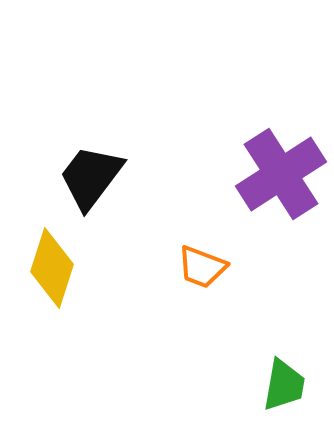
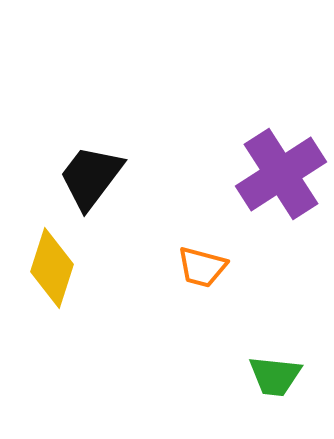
orange trapezoid: rotated 6 degrees counterclockwise
green trapezoid: moved 9 px left, 9 px up; rotated 86 degrees clockwise
